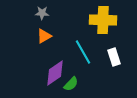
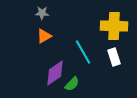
yellow cross: moved 11 px right, 6 px down
green semicircle: moved 1 px right
